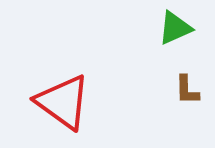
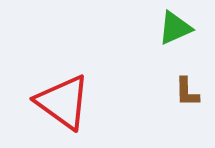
brown L-shape: moved 2 px down
